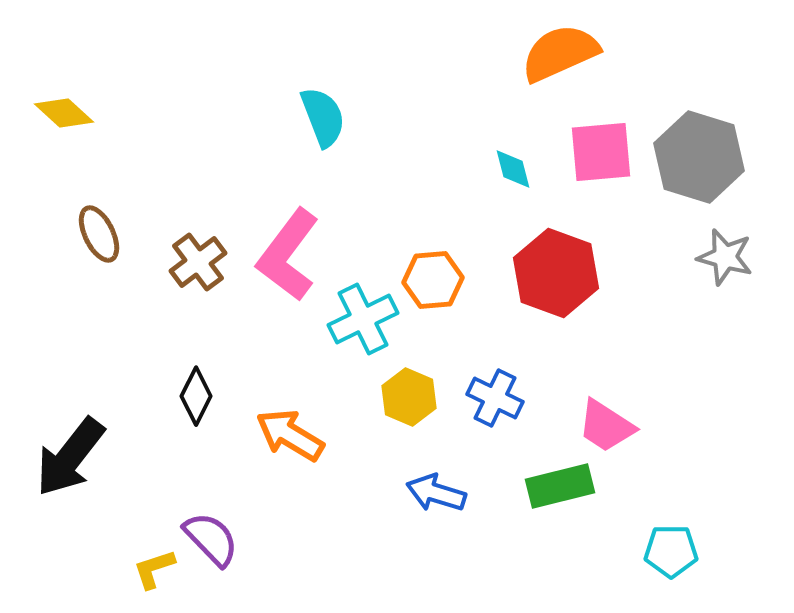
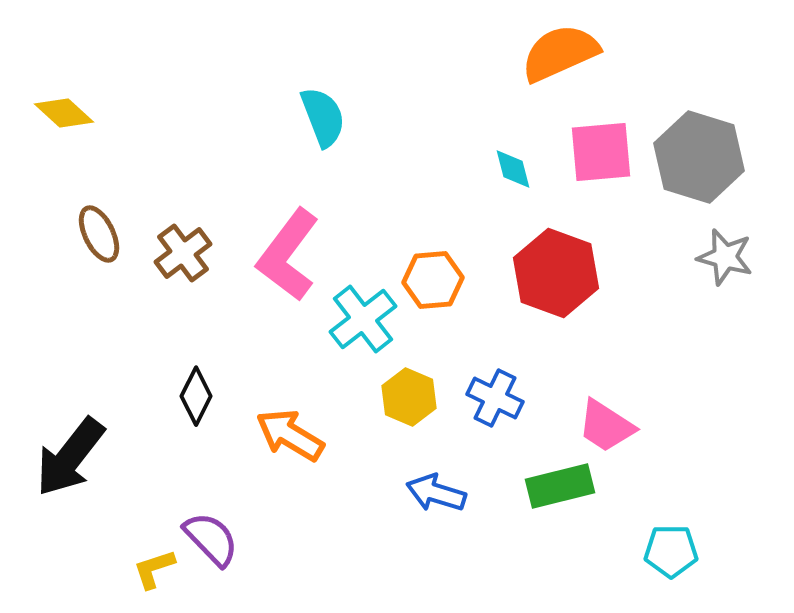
brown cross: moved 15 px left, 9 px up
cyan cross: rotated 12 degrees counterclockwise
